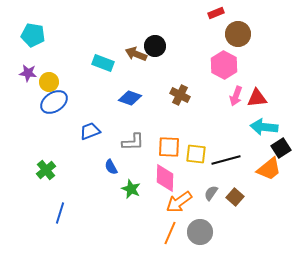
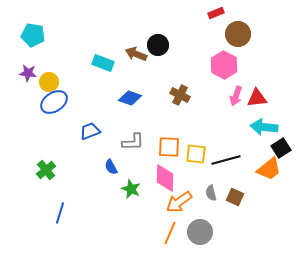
black circle: moved 3 px right, 1 px up
gray semicircle: rotated 49 degrees counterclockwise
brown square: rotated 18 degrees counterclockwise
